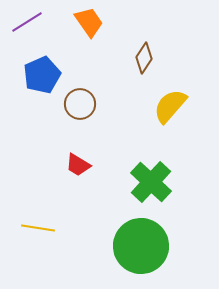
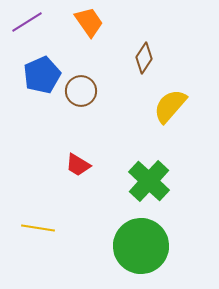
brown circle: moved 1 px right, 13 px up
green cross: moved 2 px left, 1 px up
